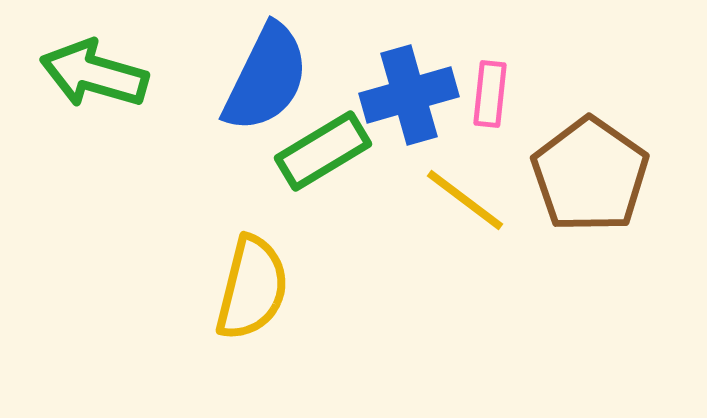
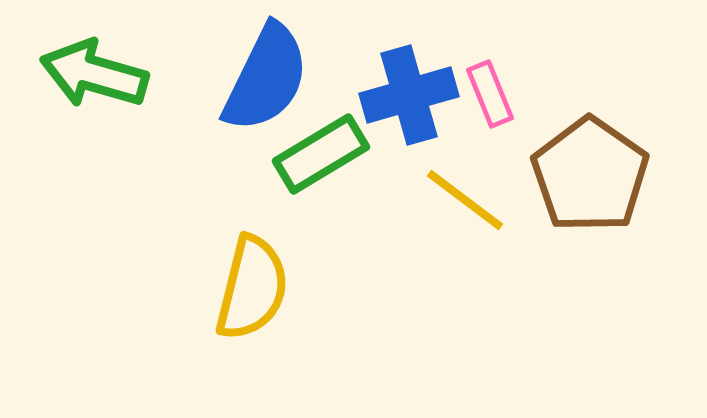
pink rectangle: rotated 28 degrees counterclockwise
green rectangle: moved 2 px left, 3 px down
